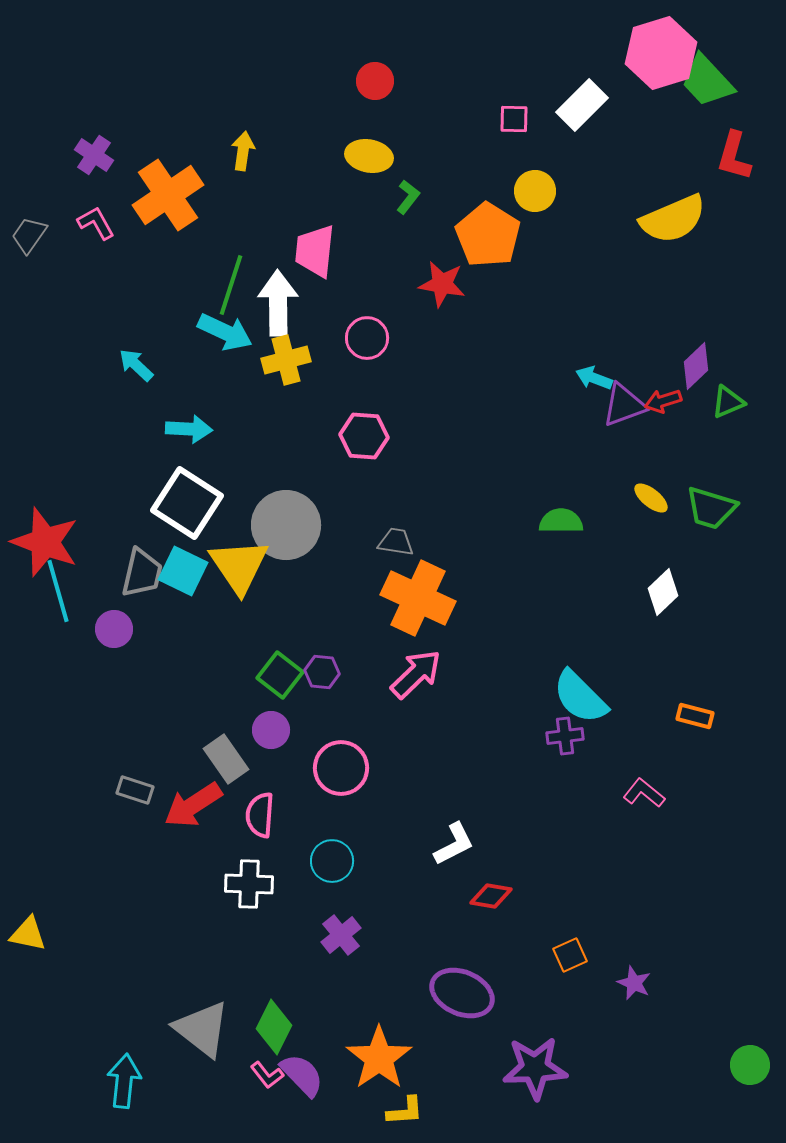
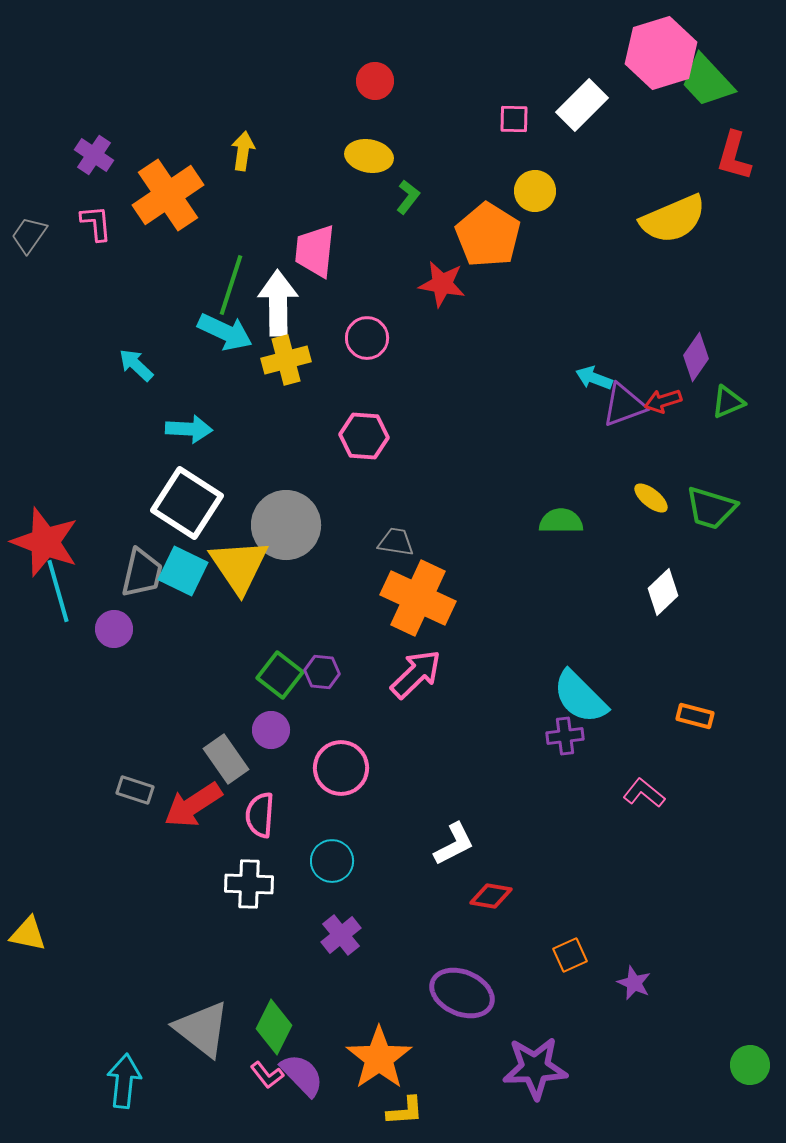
pink L-shape at (96, 223): rotated 24 degrees clockwise
purple diamond at (696, 366): moved 9 px up; rotated 12 degrees counterclockwise
